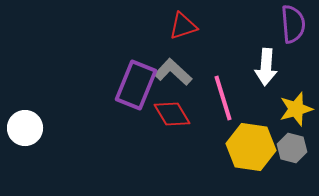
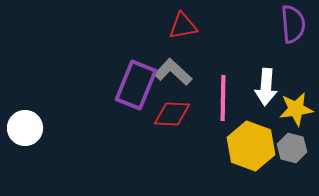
red triangle: rotated 8 degrees clockwise
white arrow: moved 20 px down
pink line: rotated 18 degrees clockwise
yellow star: rotated 8 degrees clockwise
red diamond: rotated 57 degrees counterclockwise
yellow hexagon: moved 1 px up; rotated 12 degrees clockwise
